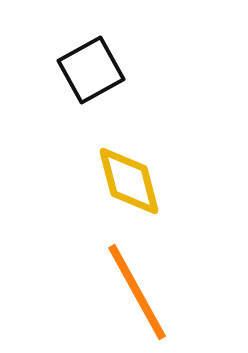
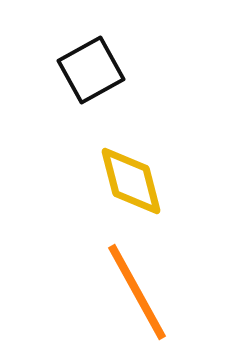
yellow diamond: moved 2 px right
